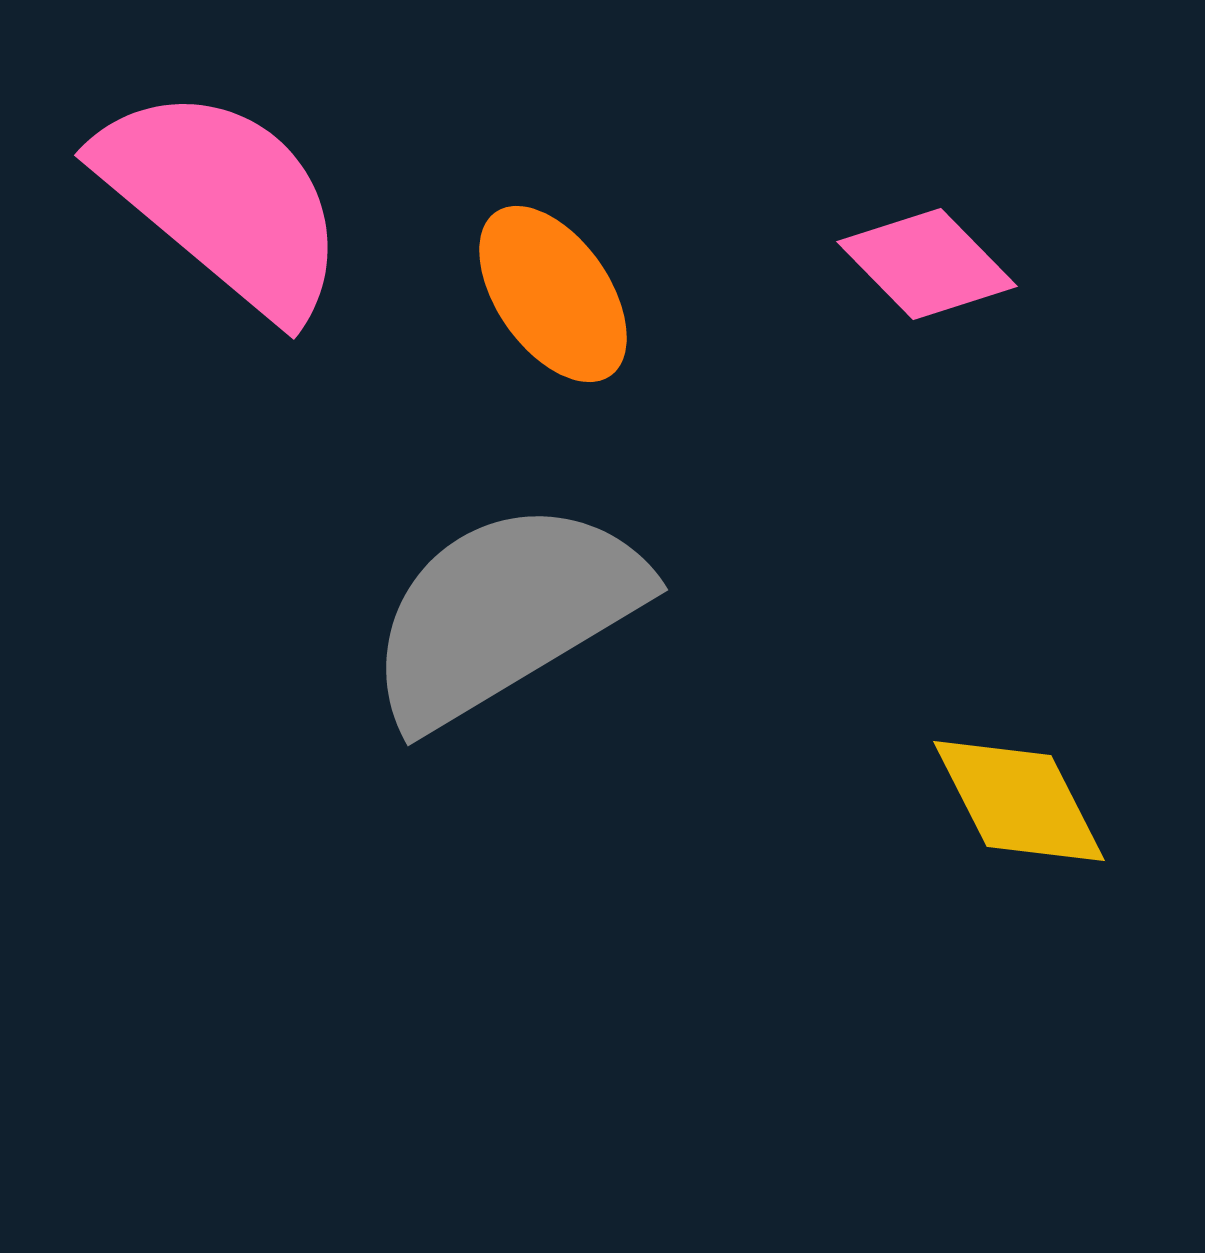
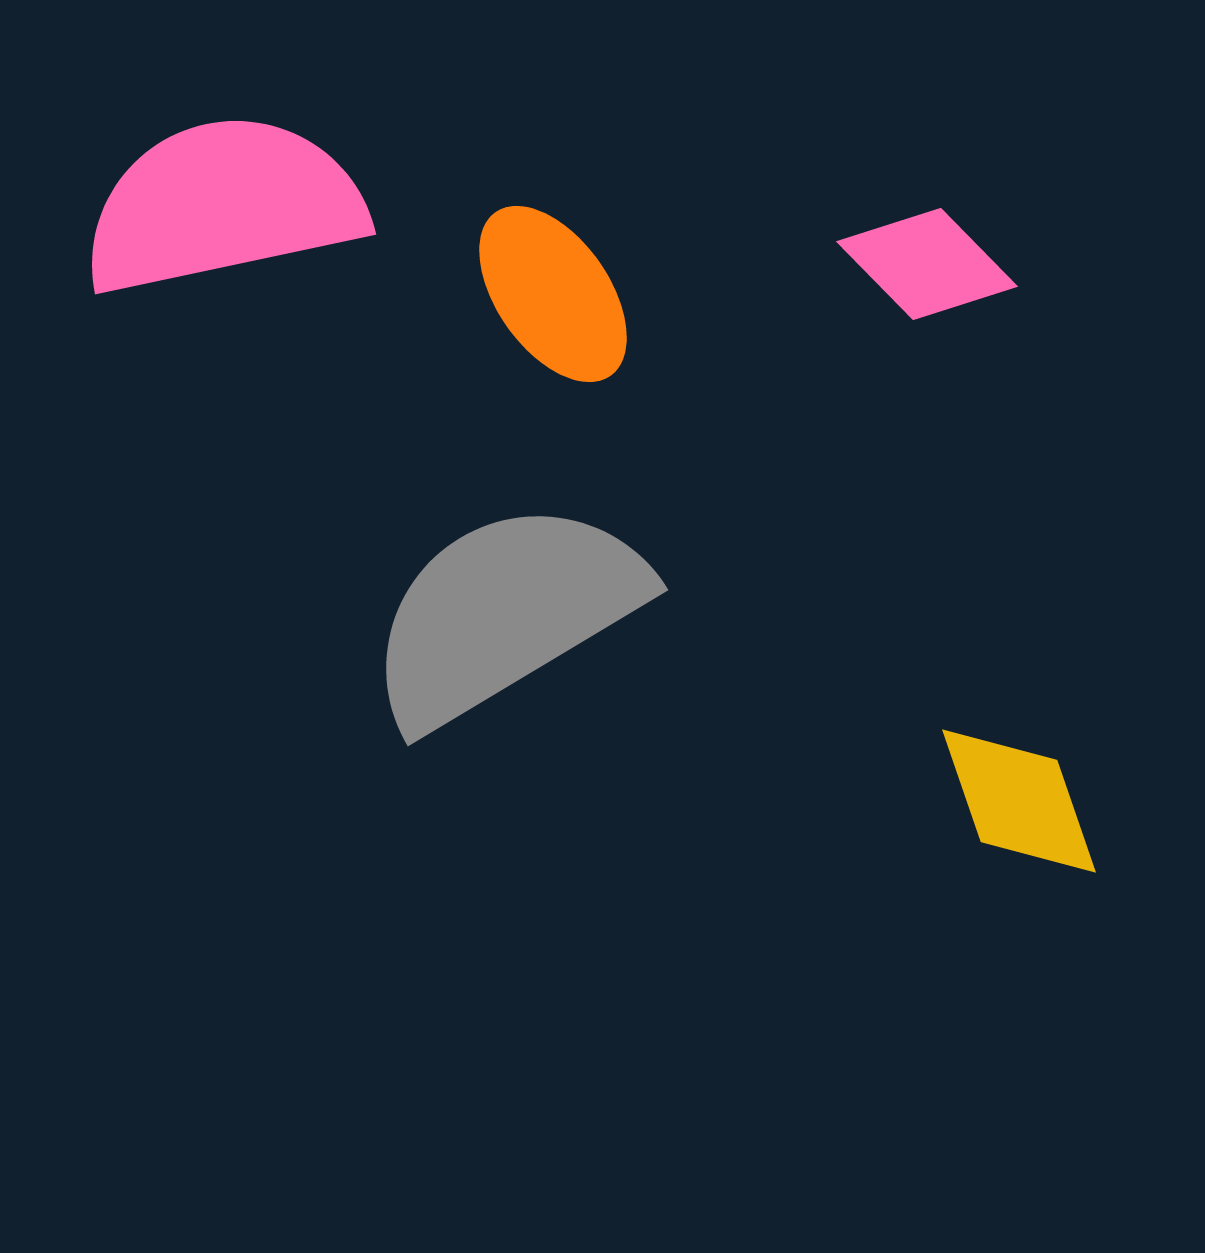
pink semicircle: moved 4 px down; rotated 52 degrees counterclockwise
yellow diamond: rotated 8 degrees clockwise
